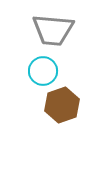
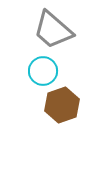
gray trapezoid: rotated 36 degrees clockwise
